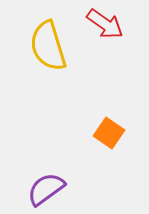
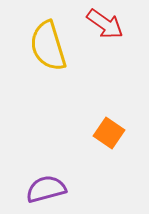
purple semicircle: rotated 21 degrees clockwise
